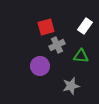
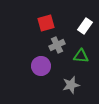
red square: moved 4 px up
purple circle: moved 1 px right
gray star: moved 1 px up
